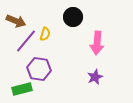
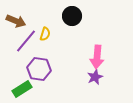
black circle: moved 1 px left, 1 px up
pink arrow: moved 14 px down
green rectangle: rotated 18 degrees counterclockwise
